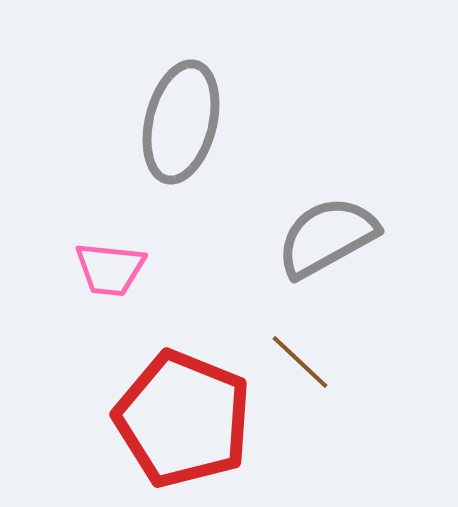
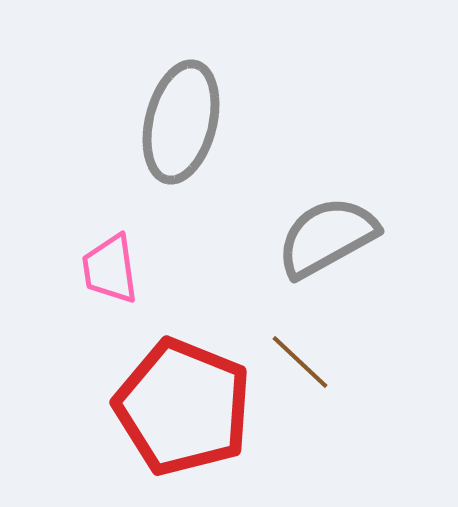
pink trapezoid: rotated 76 degrees clockwise
red pentagon: moved 12 px up
